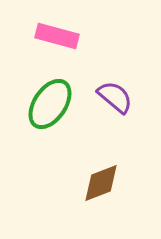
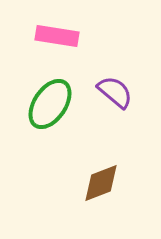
pink rectangle: rotated 6 degrees counterclockwise
purple semicircle: moved 5 px up
